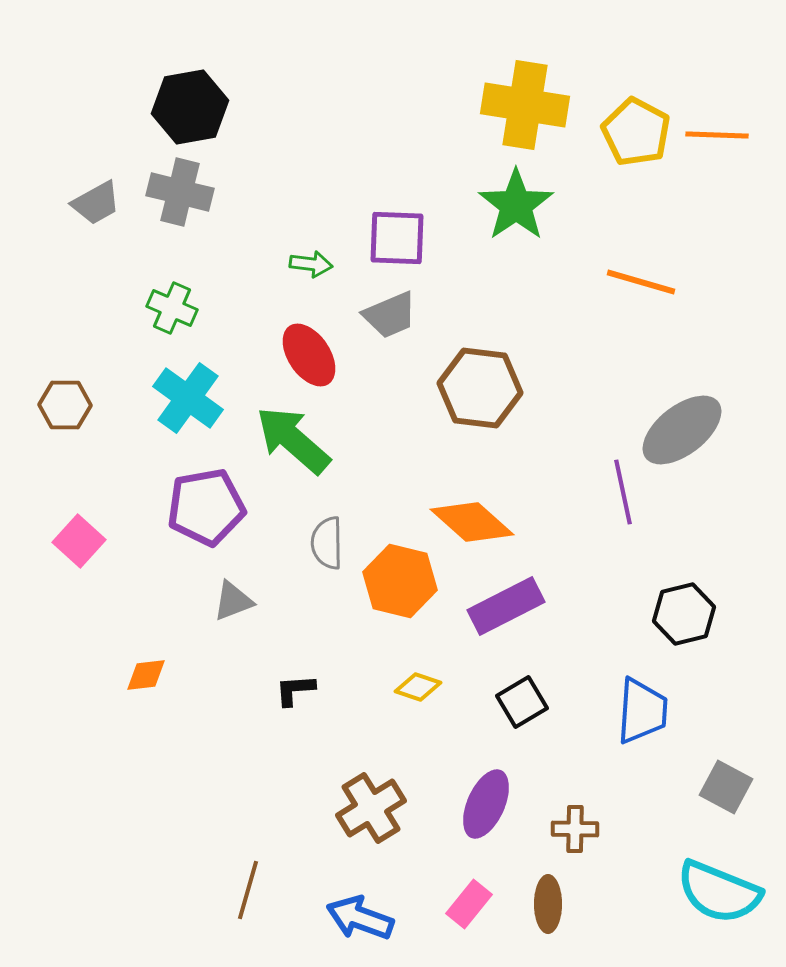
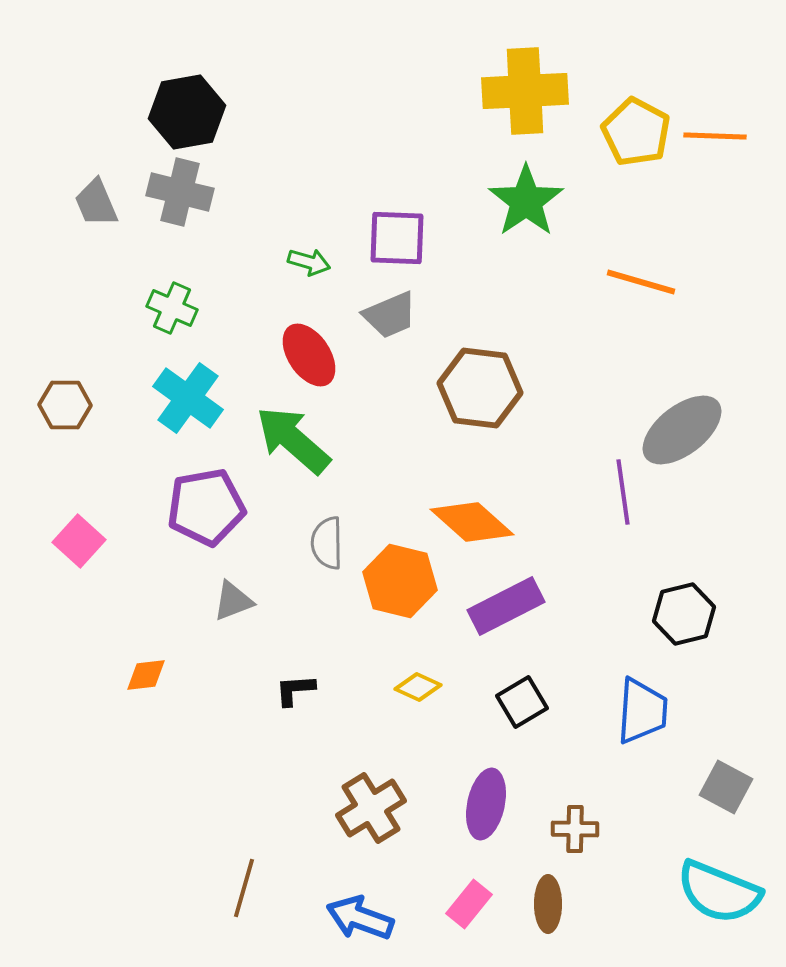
yellow cross at (525, 105): moved 14 px up; rotated 12 degrees counterclockwise
black hexagon at (190, 107): moved 3 px left, 5 px down
orange line at (717, 135): moved 2 px left, 1 px down
gray trapezoid at (96, 203): rotated 96 degrees clockwise
green star at (516, 205): moved 10 px right, 4 px up
green arrow at (311, 264): moved 2 px left, 2 px up; rotated 9 degrees clockwise
purple line at (623, 492): rotated 4 degrees clockwise
yellow diamond at (418, 687): rotated 6 degrees clockwise
purple ellipse at (486, 804): rotated 12 degrees counterclockwise
brown line at (248, 890): moved 4 px left, 2 px up
